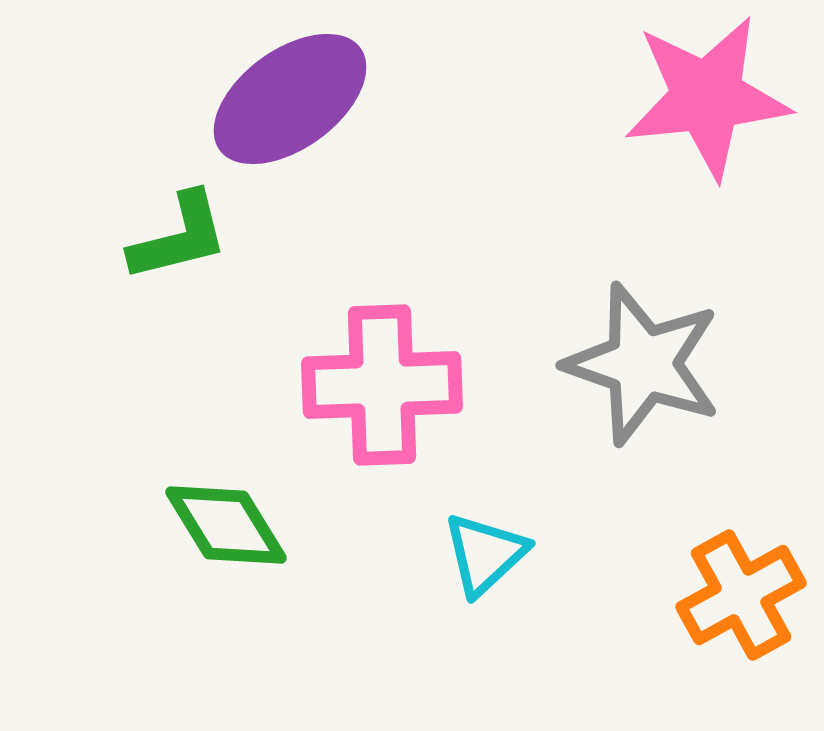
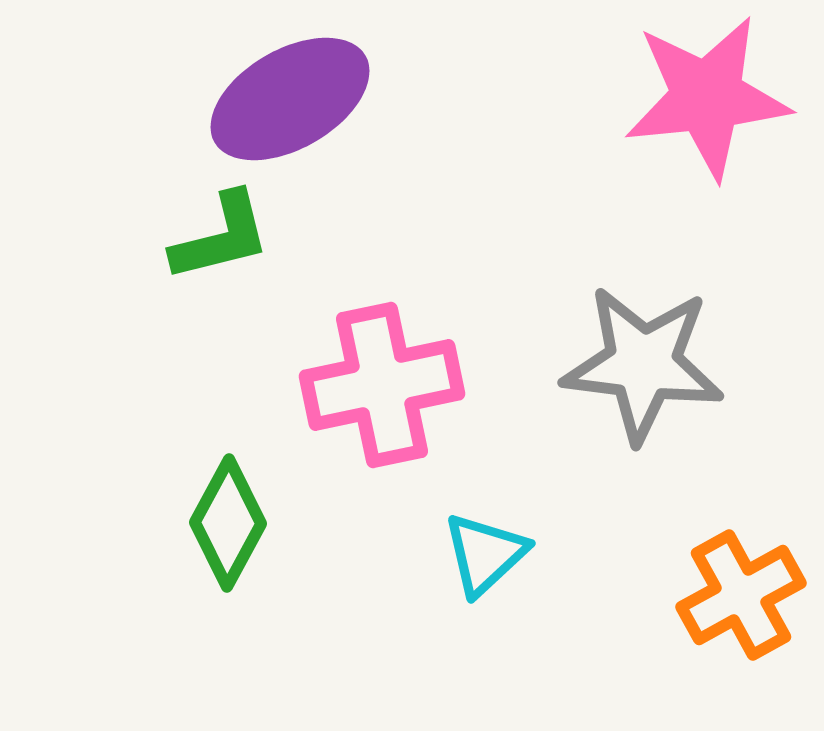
purple ellipse: rotated 6 degrees clockwise
green L-shape: moved 42 px right
gray star: rotated 12 degrees counterclockwise
pink cross: rotated 10 degrees counterclockwise
green diamond: moved 2 px right, 2 px up; rotated 60 degrees clockwise
